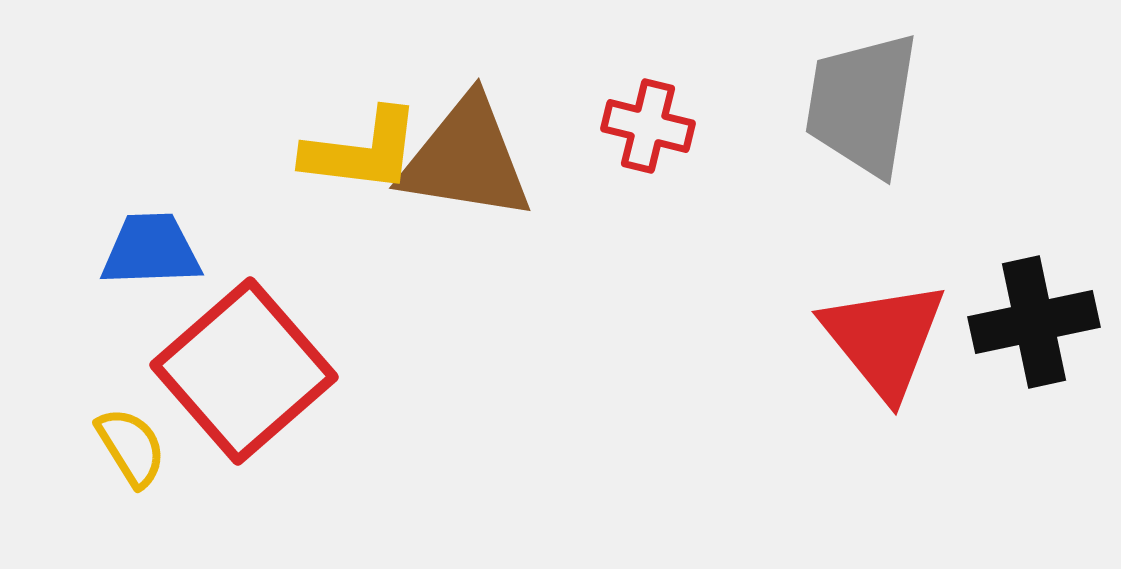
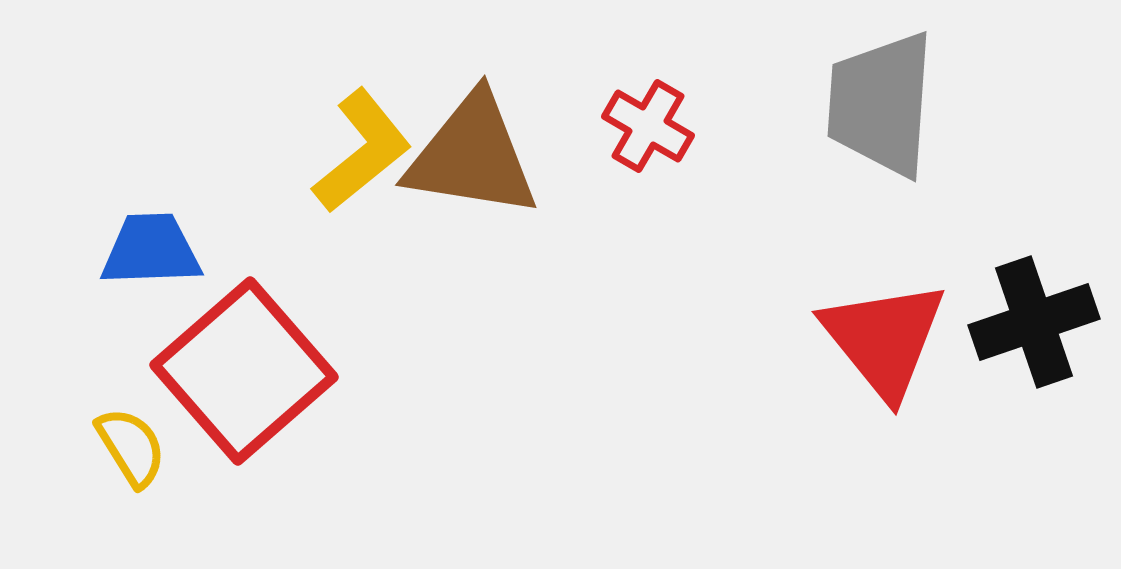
gray trapezoid: moved 19 px right; rotated 5 degrees counterclockwise
red cross: rotated 16 degrees clockwise
yellow L-shape: rotated 46 degrees counterclockwise
brown triangle: moved 6 px right, 3 px up
black cross: rotated 7 degrees counterclockwise
